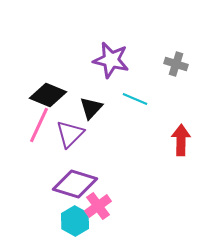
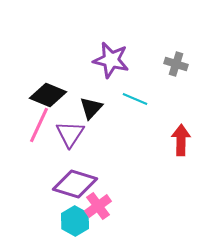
purple triangle: rotated 12 degrees counterclockwise
